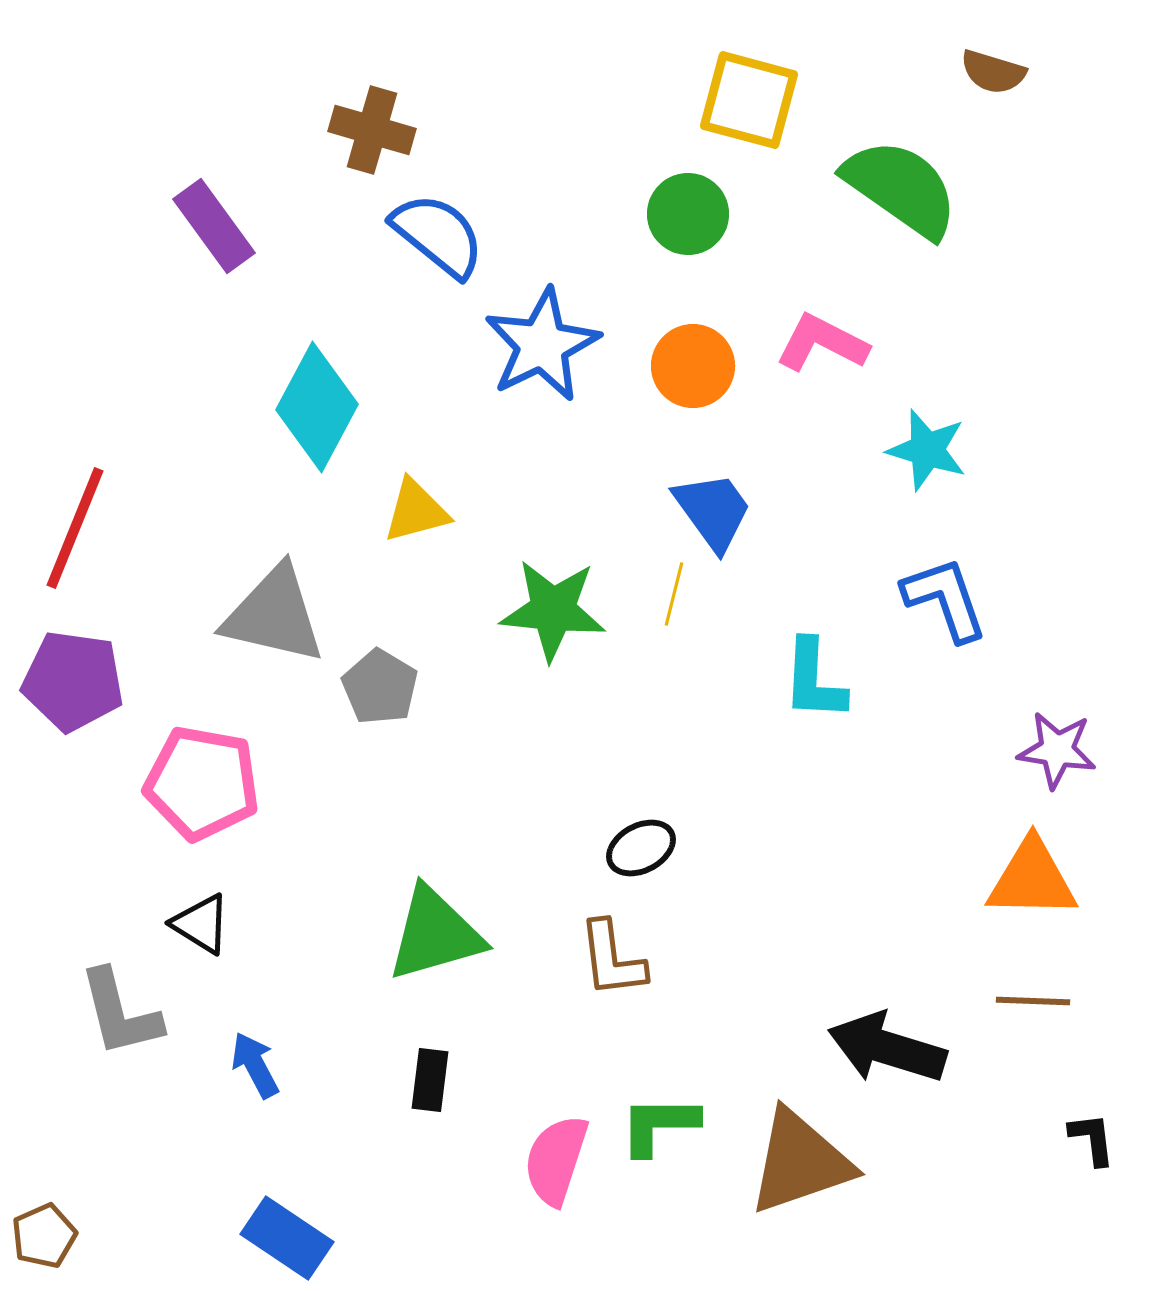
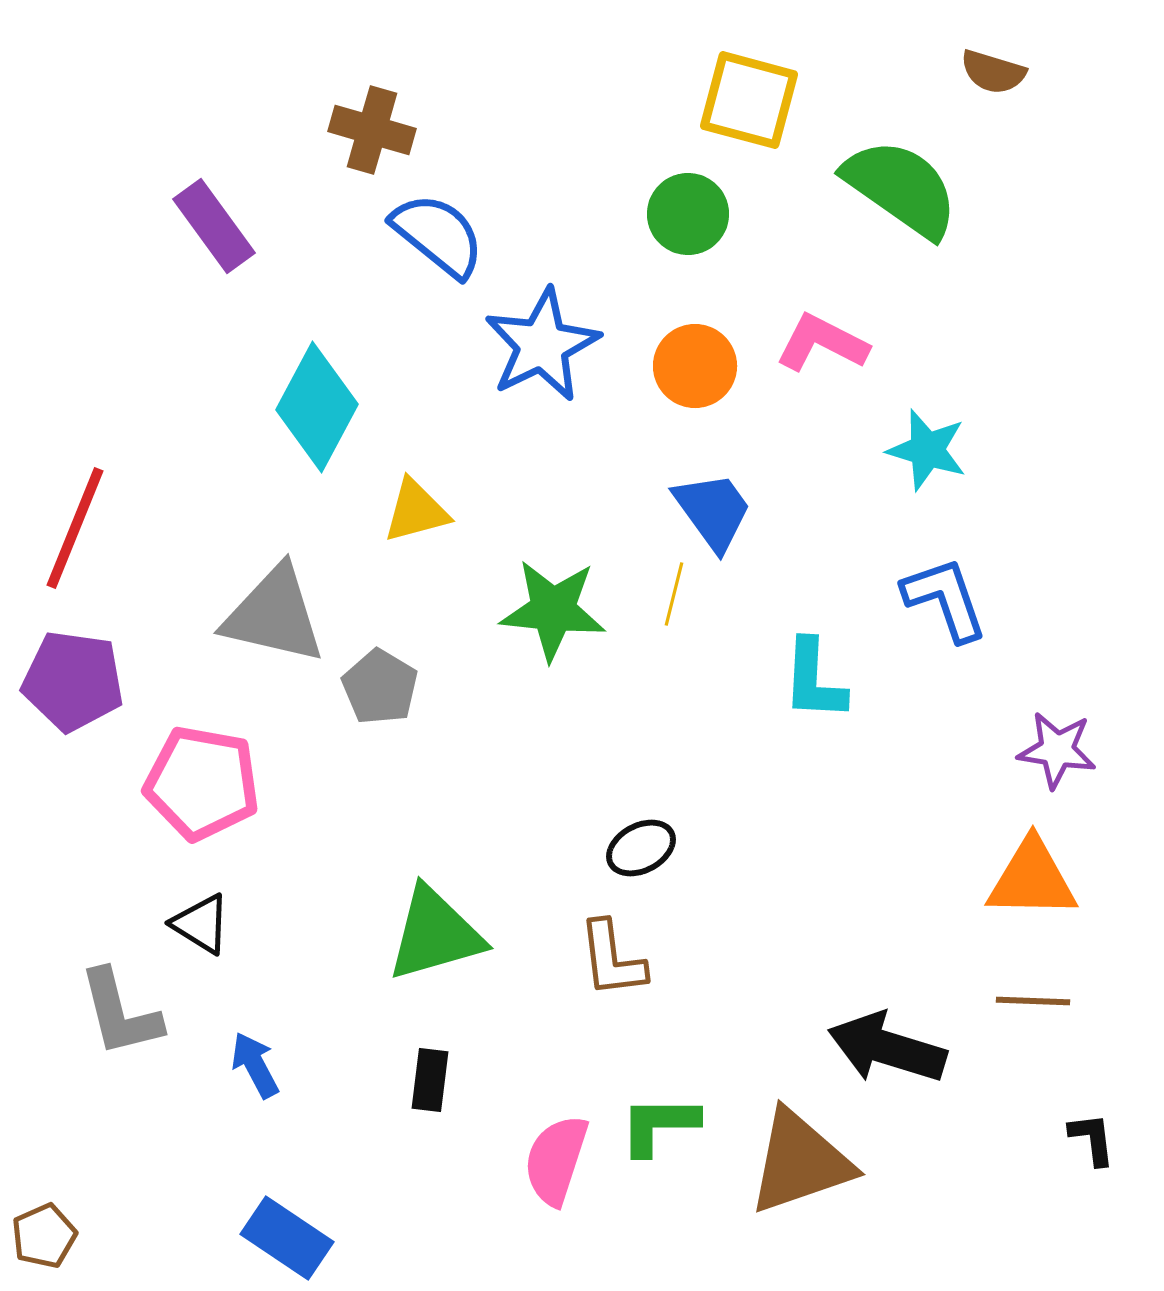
orange circle: moved 2 px right
